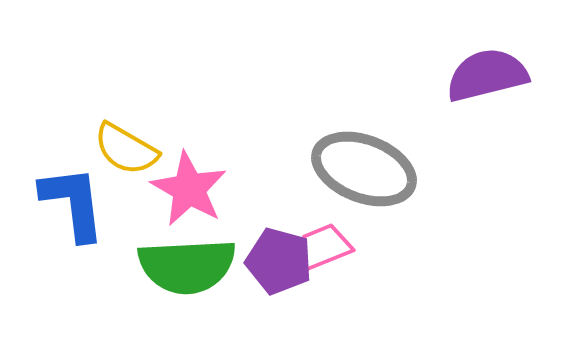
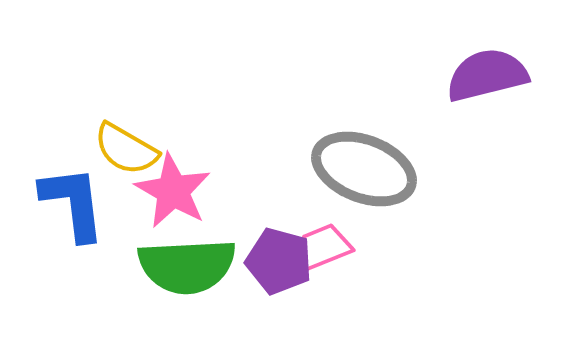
pink star: moved 16 px left, 2 px down
